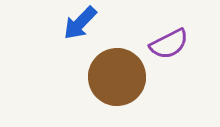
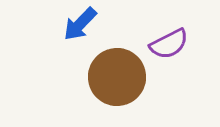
blue arrow: moved 1 px down
